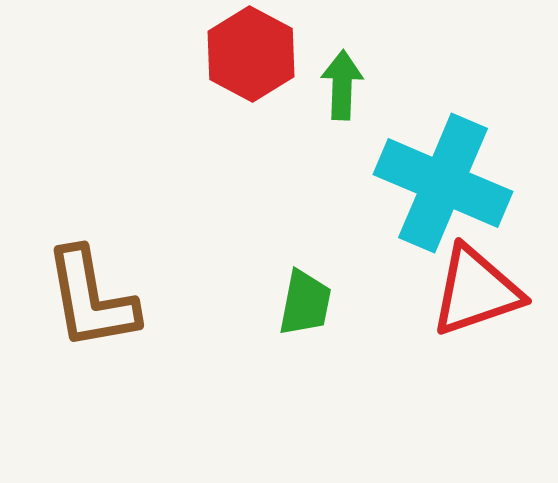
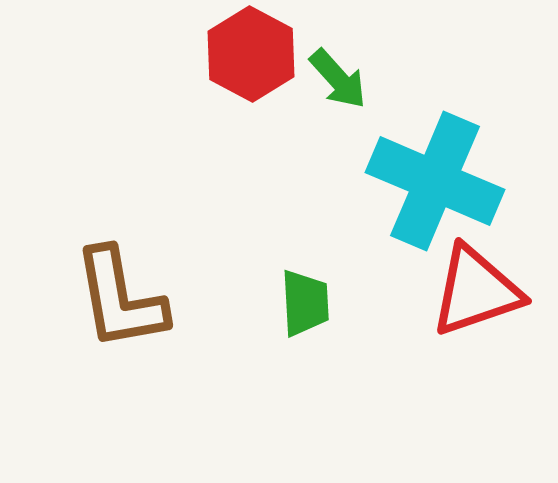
green arrow: moved 4 px left, 6 px up; rotated 136 degrees clockwise
cyan cross: moved 8 px left, 2 px up
brown L-shape: moved 29 px right
green trapezoid: rotated 14 degrees counterclockwise
